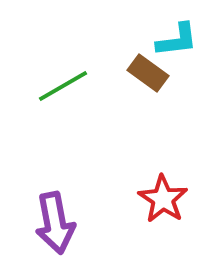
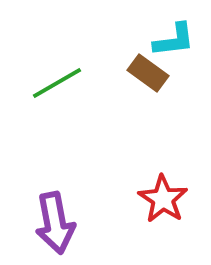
cyan L-shape: moved 3 px left
green line: moved 6 px left, 3 px up
